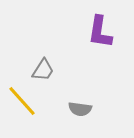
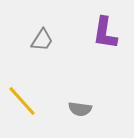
purple L-shape: moved 5 px right, 1 px down
gray trapezoid: moved 1 px left, 30 px up
